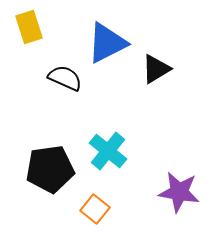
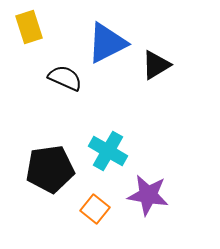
black triangle: moved 4 px up
cyan cross: rotated 9 degrees counterclockwise
purple star: moved 31 px left, 3 px down
